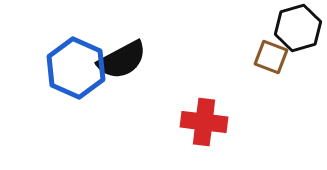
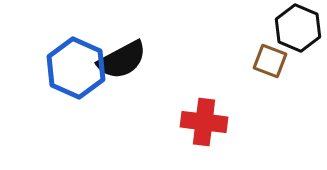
black hexagon: rotated 21 degrees counterclockwise
brown square: moved 1 px left, 4 px down
